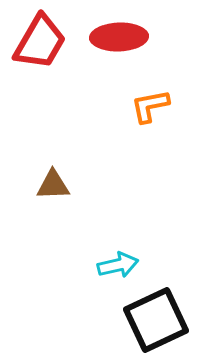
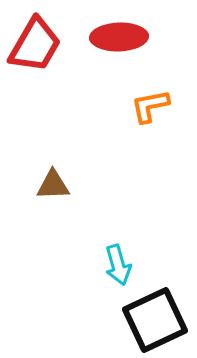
red trapezoid: moved 5 px left, 3 px down
cyan arrow: rotated 87 degrees clockwise
black square: moved 1 px left
